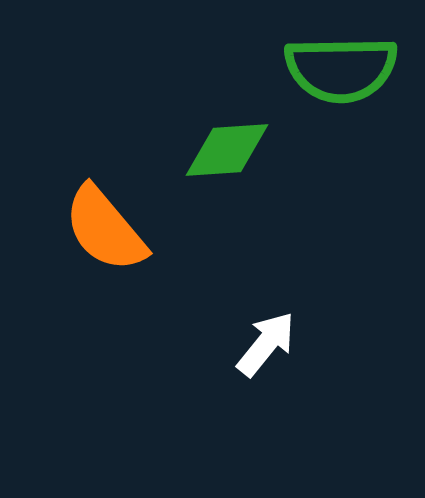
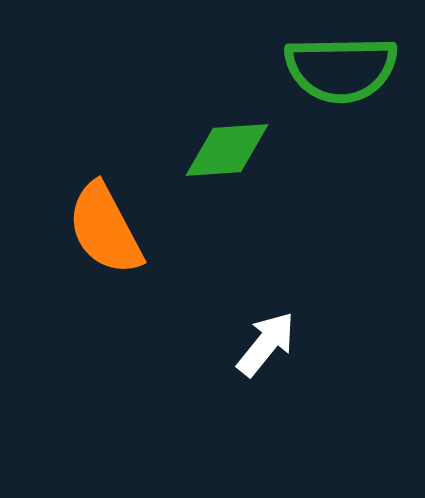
orange semicircle: rotated 12 degrees clockwise
